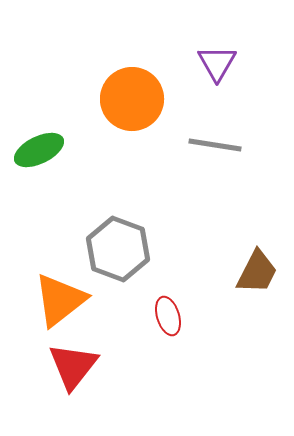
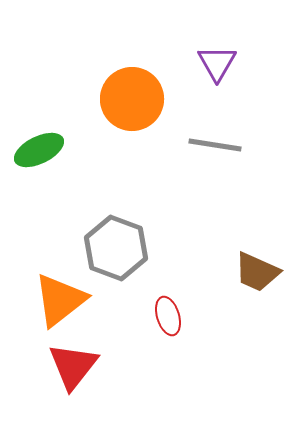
gray hexagon: moved 2 px left, 1 px up
brown trapezoid: rotated 87 degrees clockwise
